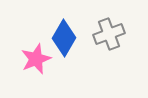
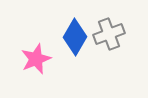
blue diamond: moved 11 px right, 1 px up
